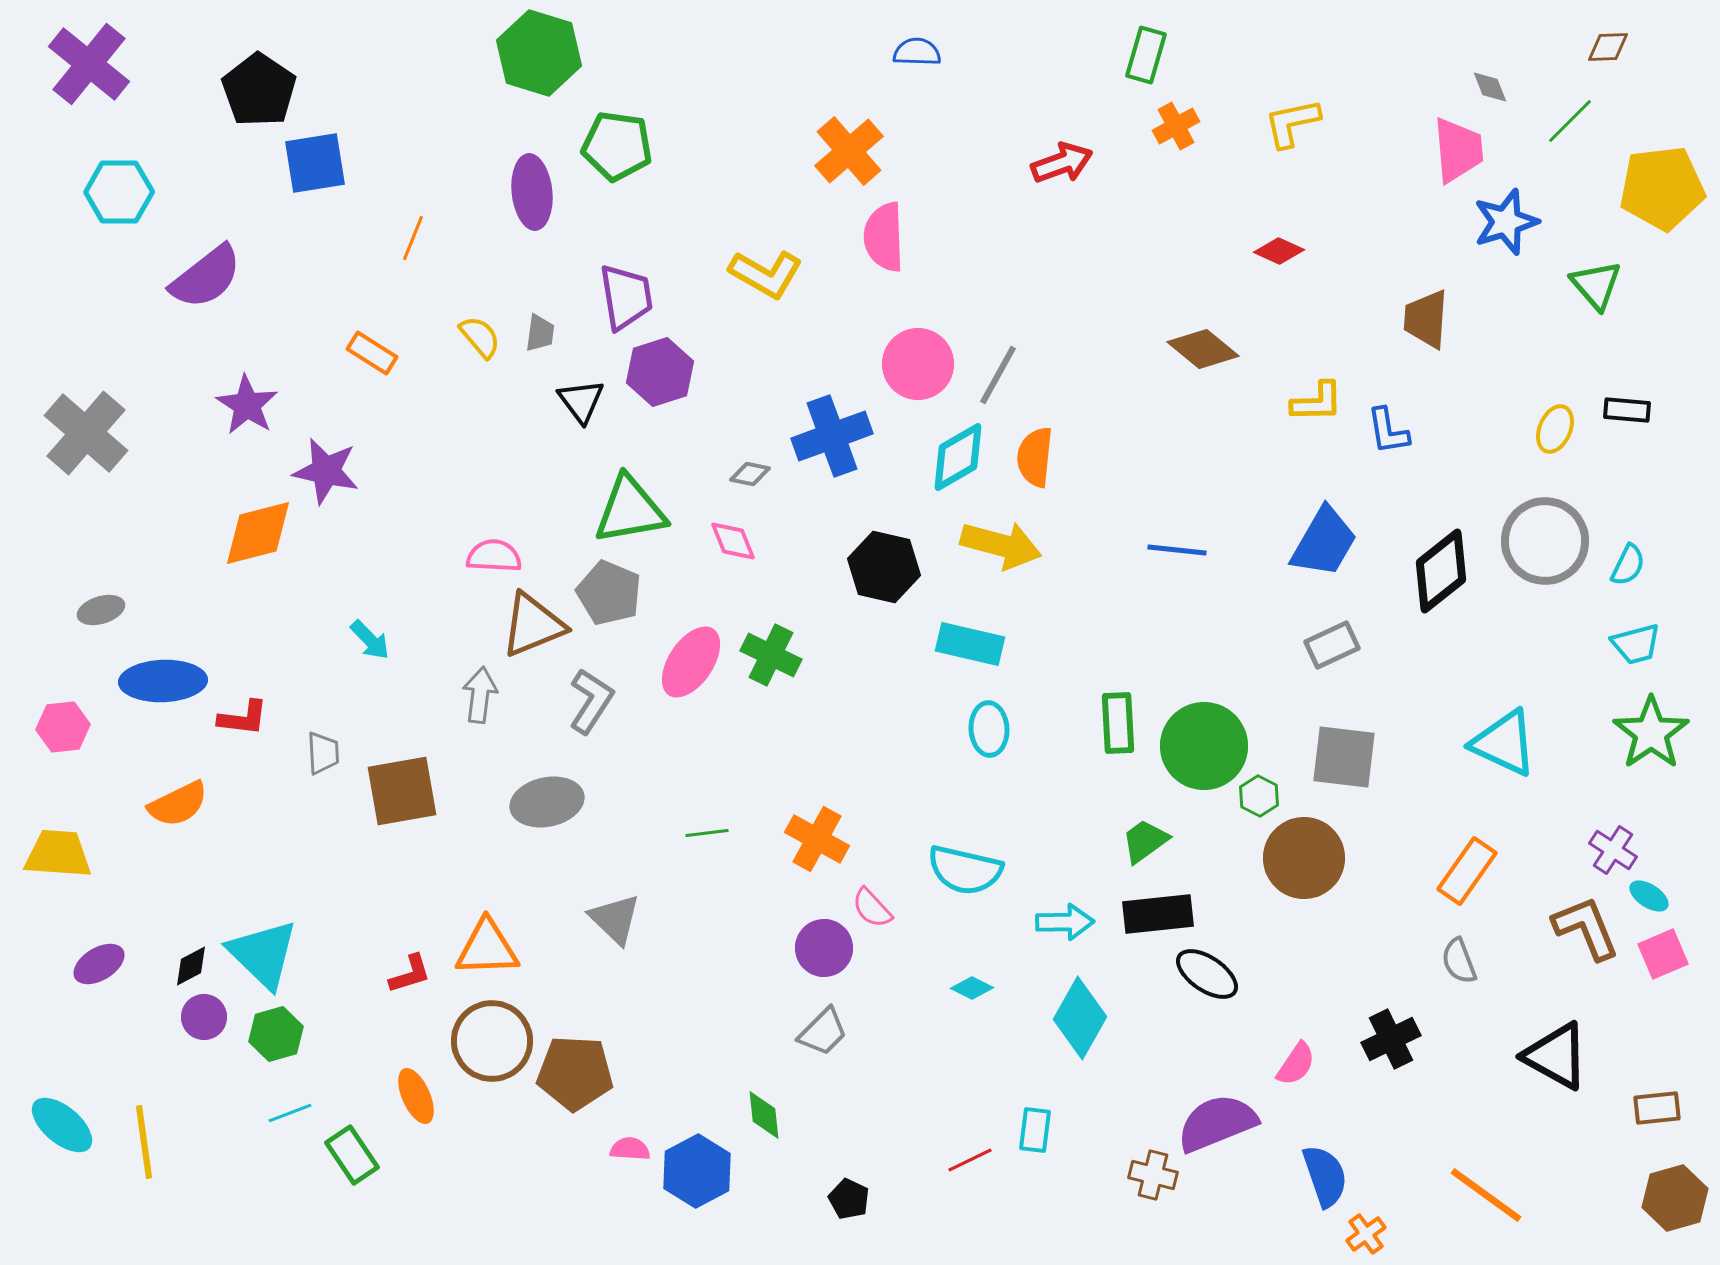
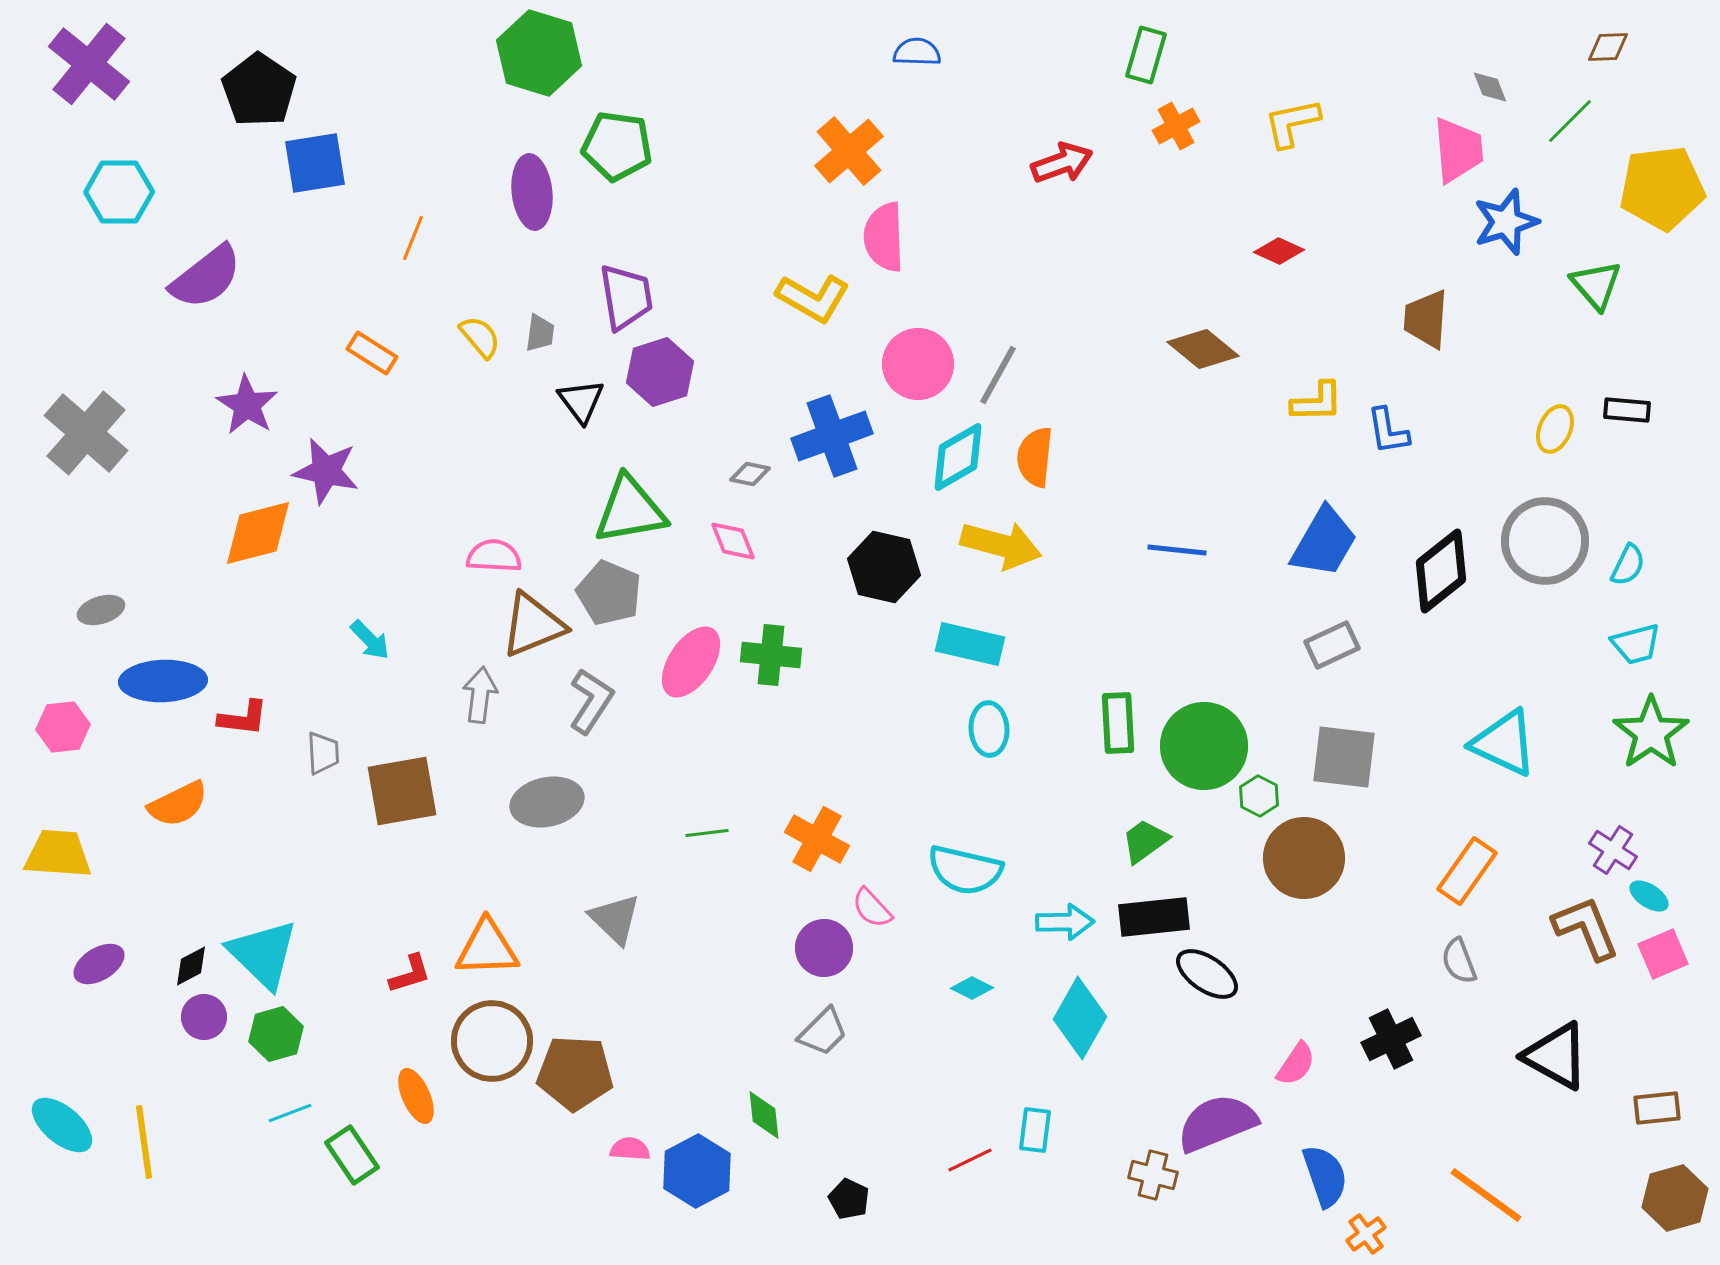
yellow L-shape at (766, 274): moved 47 px right, 24 px down
green cross at (771, 655): rotated 20 degrees counterclockwise
black rectangle at (1158, 914): moved 4 px left, 3 px down
